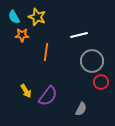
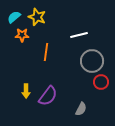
cyan semicircle: rotated 80 degrees clockwise
yellow arrow: rotated 32 degrees clockwise
